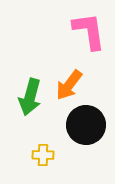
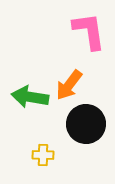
green arrow: rotated 84 degrees clockwise
black circle: moved 1 px up
